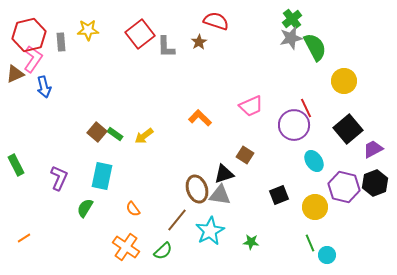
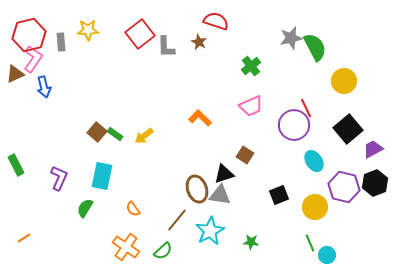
green cross at (292, 19): moved 41 px left, 47 px down
brown star at (199, 42): rotated 14 degrees counterclockwise
